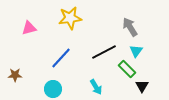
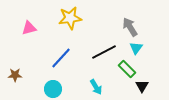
cyan triangle: moved 3 px up
